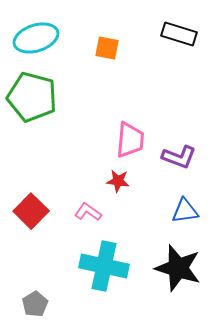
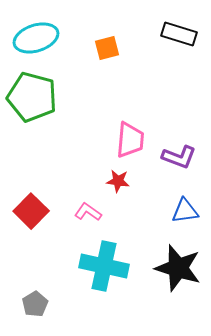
orange square: rotated 25 degrees counterclockwise
